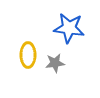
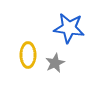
gray star: rotated 18 degrees counterclockwise
